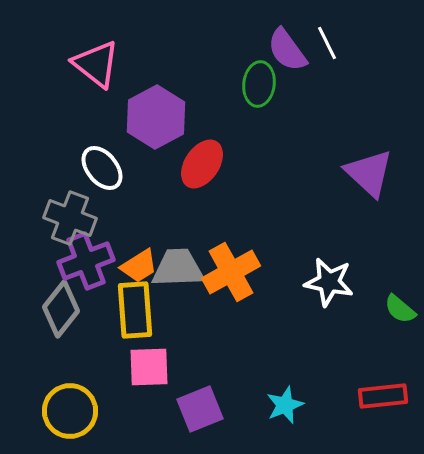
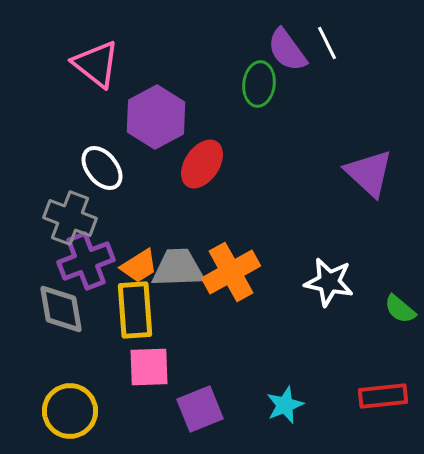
gray diamond: rotated 48 degrees counterclockwise
